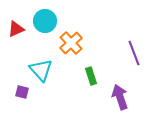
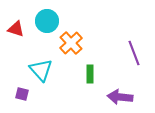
cyan circle: moved 2 px right
red triangle: rotated 42 degrees clockwise
green rectangle: moved 1 px left, 2 px up; rotated 18 degrees clockwise
purple square: moved 2 px down
purple arrow: rotated 65 degrees counterclockwise
